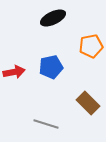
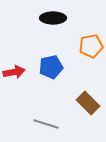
black ellipse: rotated 25 degrees clockwise
